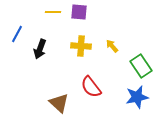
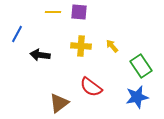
black arrow: moved 6 px down; rotated 78 degrees clockwise
red semicircle: rotated 15 degrees counterclockwise
brown triangle: rotated 40 degrees clockwise
